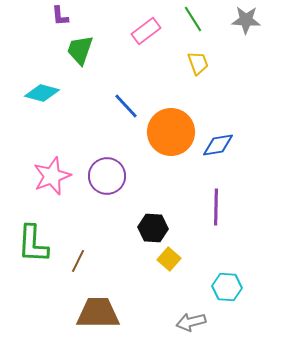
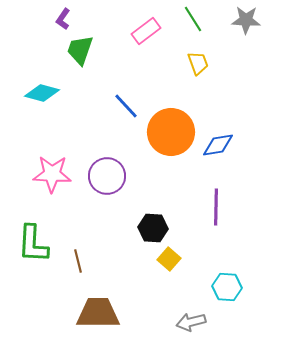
purple L-shape: moved 3 px right, 3 px down; rotated 40 degrees clockwise
pink star: moved 2 px up; rotated 24 degrees clockwise
brown line: rotated 40 degrees counterclockwise
